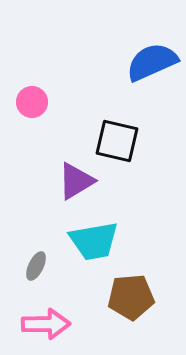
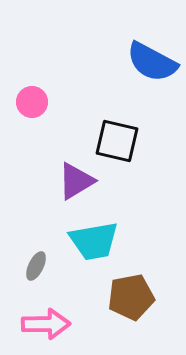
blue semicircle: rotated 128 degrees counterclockwise
brown pentagon: rotated 6 degrees counterclockwise
